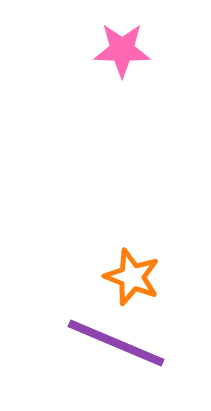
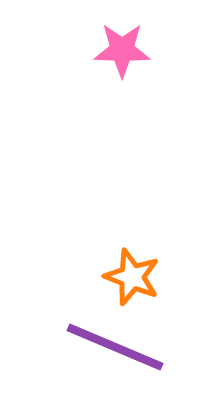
purple line: moved 1 px left, 4 px down
